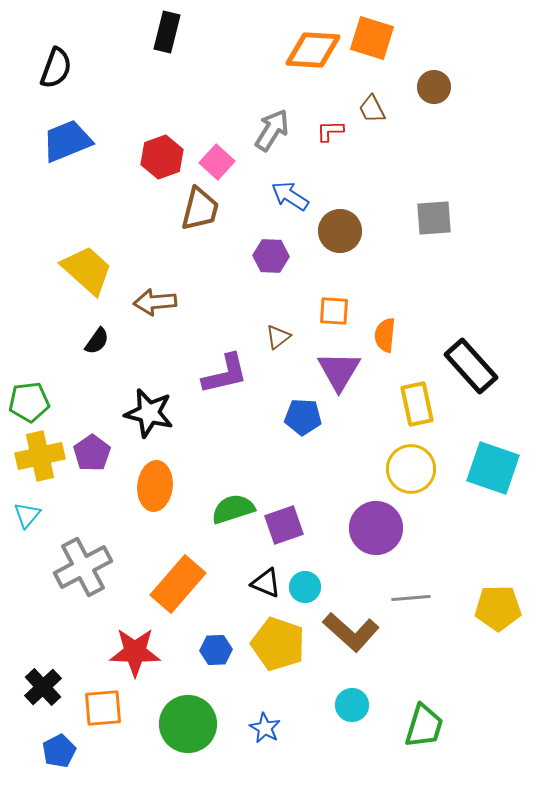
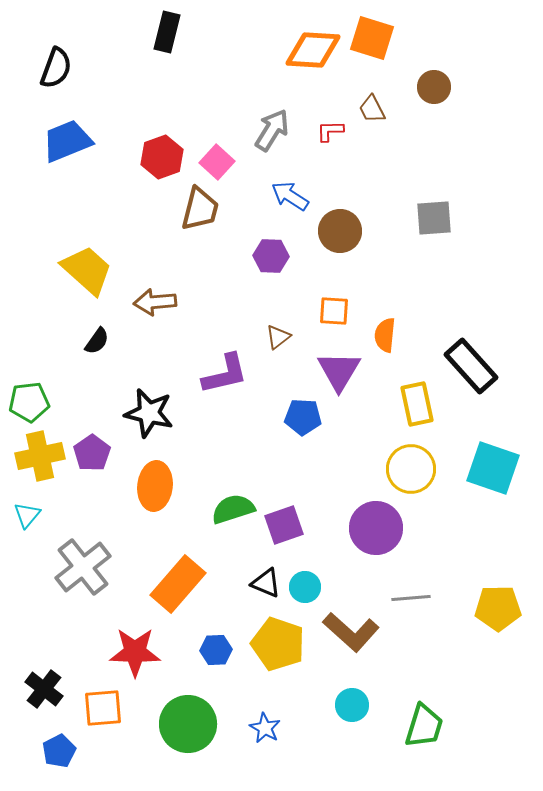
gray cross at (83, 567): rotated 10 degrees counterclockwise
black cross at (43, 687): moved 1 px right, 2 px down; rotated 9 degrees counterclockwise
